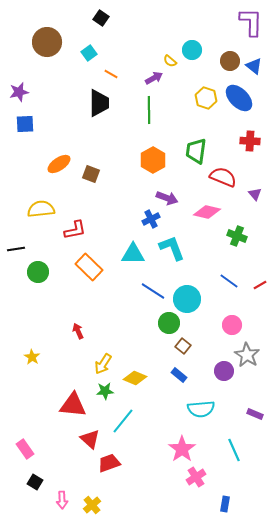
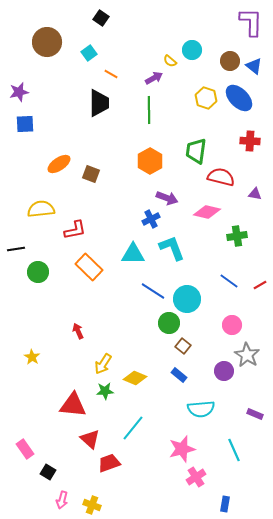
orange hexagon at (153, 160): moved 3 px left, 1 px down
red semicircle at (223, 177): moved 2 px left; rotated 8 degrees counterclockwise
purple triangle at (255, 194): rotated 40 degrees counterclockwise
green cross at (237, 236): rotated 30 degrees counterclockwise
cyan line at (123, 421): moved 10 px right, 7 px down
pink star at (182, 449): rotated 20 degrees clockwise
black square at (35, 482): moved 13 px right, 10 px up
pink arrow at (62, 500): rotated 18 degrees clockwise
yellow cross at (92, 505): rotated 30 degrees counterclockwise
